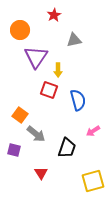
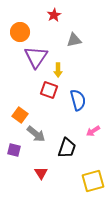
orange circle: moved 2 px down
